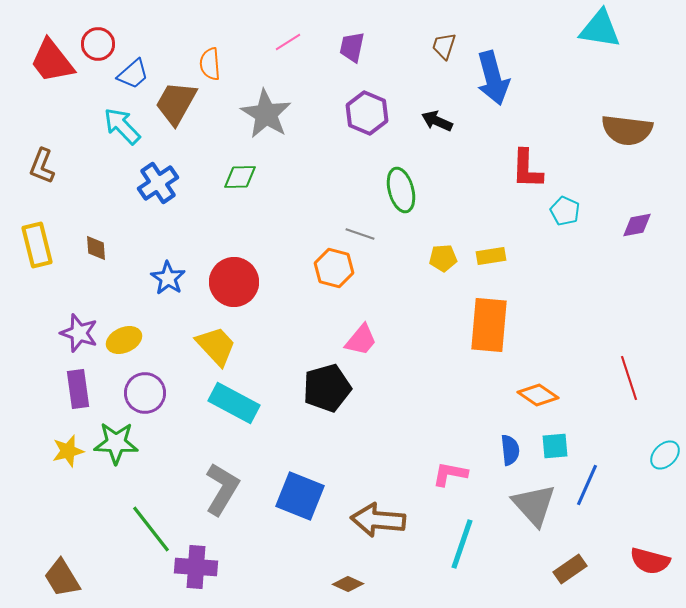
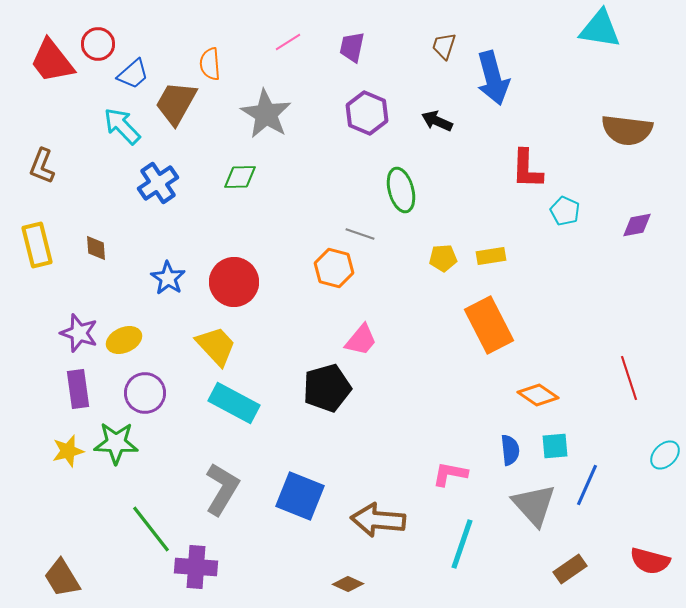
orange rectangle at (489, 325): rotated 32 degrees counterclockwise
